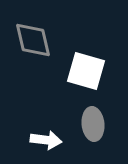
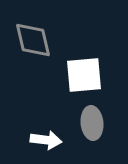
white square: moved 2 px left, 4 px down; rotated 21 degrees counterclockwise
gray ellipse: moved 1 px left, 1 px up
